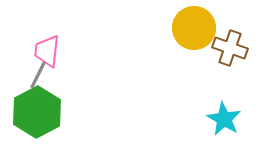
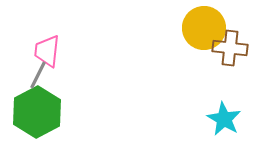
yellow circle: moved 10 px right
brown cross: rotated 12 degrees counterclockwise
